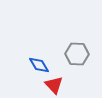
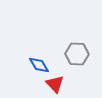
red triangle: moved 1 px right, 1 px up
